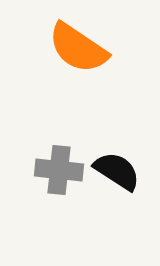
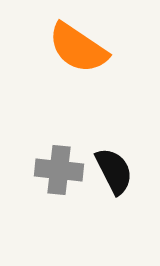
black semicircle: moved 3 px left; rotated 30 degrees clockwise
